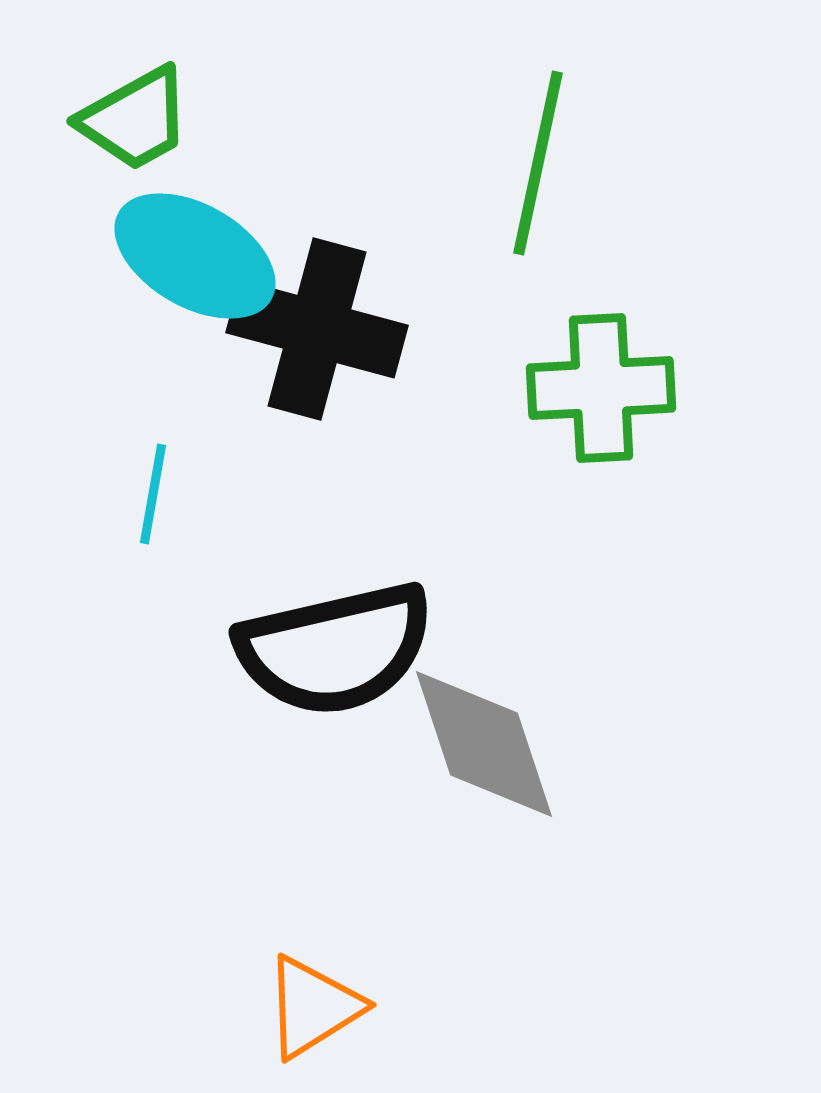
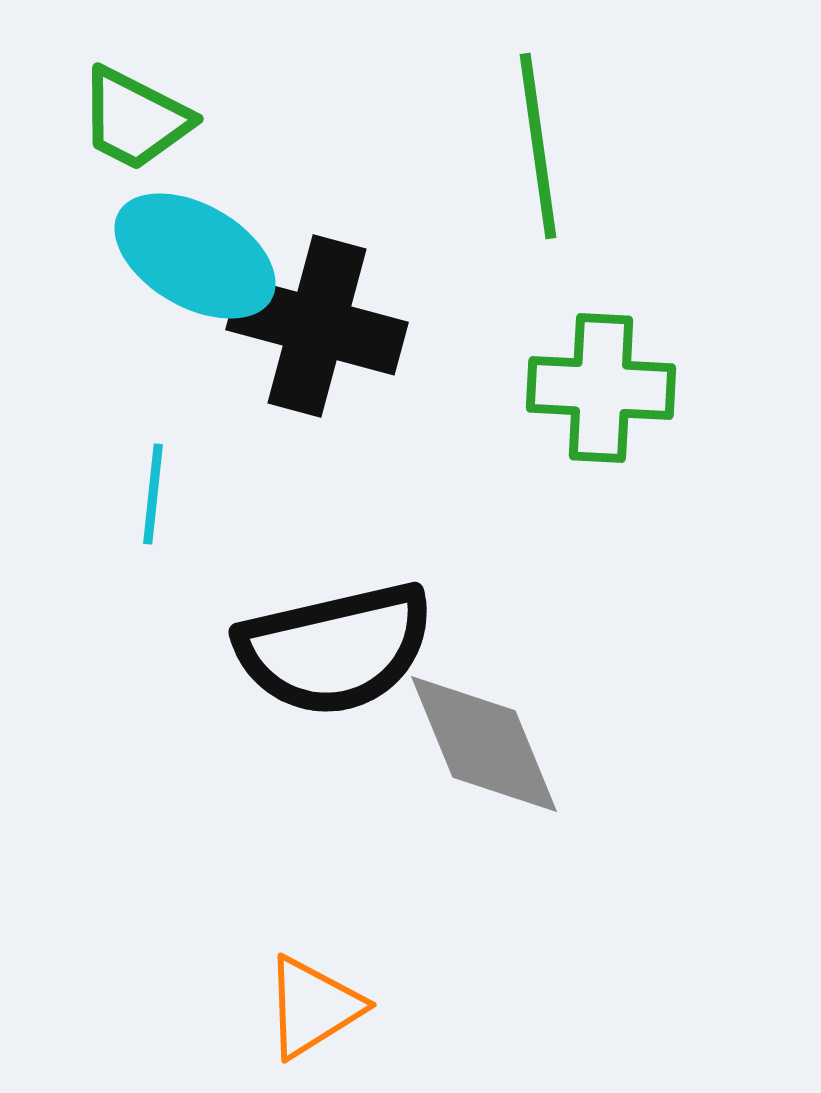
green trapezoid: rotated 56 degrees clockwise
green line: moved 17 px up; rotated 20 degrees counterclockwise
black cross: moved 3 px up
green cross: rotated 6 degrees clockwise
cyan line: rotated 4 degrees counterclockwise
gray diamond: rotated 4 degrees counterclockwise
